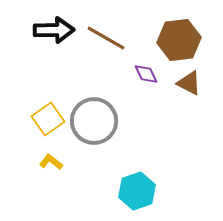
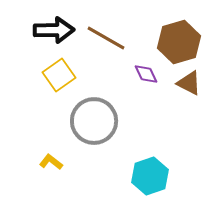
brown hexagon: moved 2 px down; rotated 9 degrees counterclockwise
yellow square: moved 11 px right, 44 px up
cyan hexagon: moved 13 px right, 15 px up
